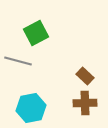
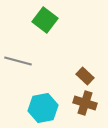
green square: moved 9 px right, 13 px up; rotated 25 degrees counterclockwise
brown cross: rotated 20 degrees clockwise
cyan hexagon: moved 12 px right
